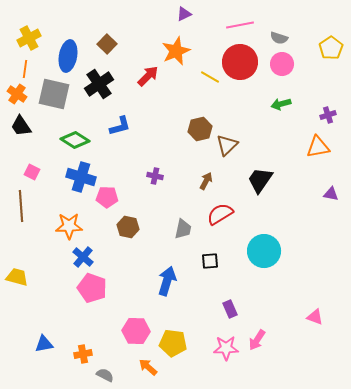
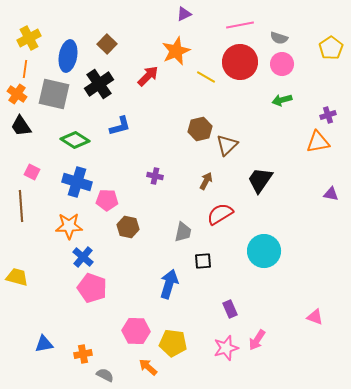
yellow line at (210, 77): moved 4 px left
green arrow at (281, 104): moved 1 px right, 4 px up
orange triangle at (318, 147): moved 5 px up
blue cross at (81, 177): moved 4 px left, 5 px down
pink pentagon at (107, 197): moved 3 px down
gray trapezoid at (183, 229): moved 3 px down
black square at (210, 261): moved 7 px left
blue arrow at (167, 281): moved 2 px right, 3 px down
pink star at (226, 348): rotated 15 degrees counterclockwise
